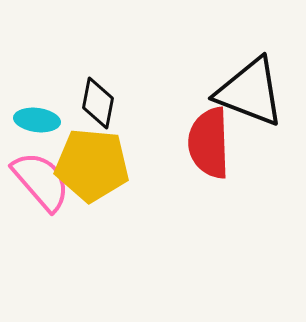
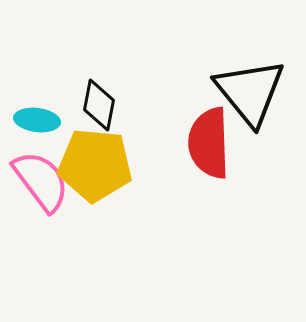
black triangle: rotated 30 degrees clockwise
black diamond: moved 1 px right, 2 px down
yellow pentagon: moved 3 px right
pink semicircle: rotated 4 degrees clockwise
